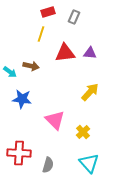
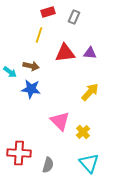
yellow line: moved 2 px left, 1 px down
blue star: moved 9 px right, 10 px up
pink triangle: moved 5 px right, 1 px down
